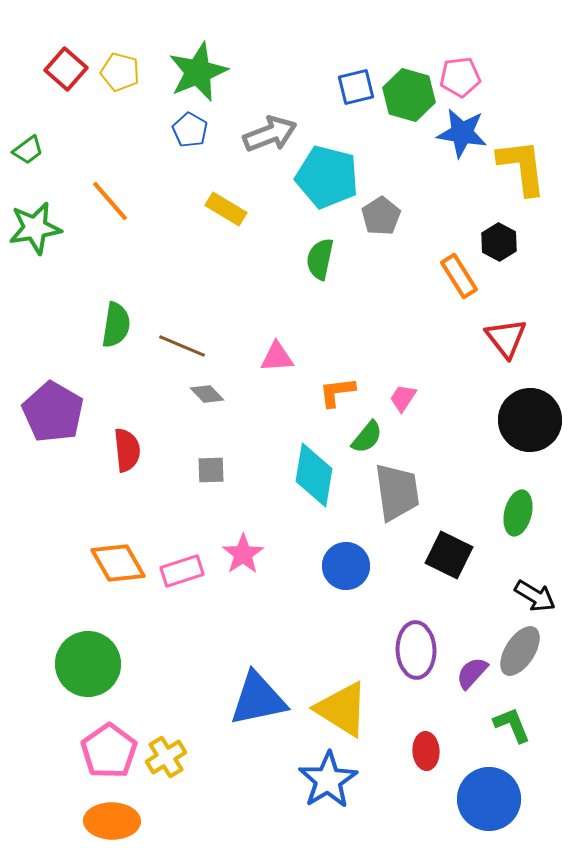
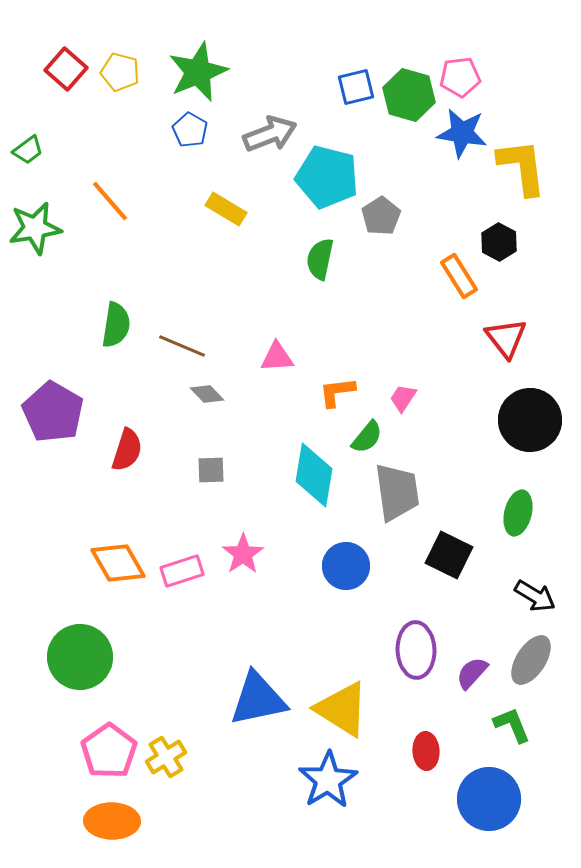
red semicircle at (127, 450): rotated 24 degrees clockwise
gray ellipse at (520, 651): moved 11 px right, 9 px down
green circle at (88, 664): moved 8 px left, 7 px up
